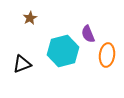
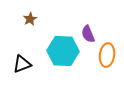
brown star: moved 1 px down
cyan hexagon: rotated 16 degrees clockwise
